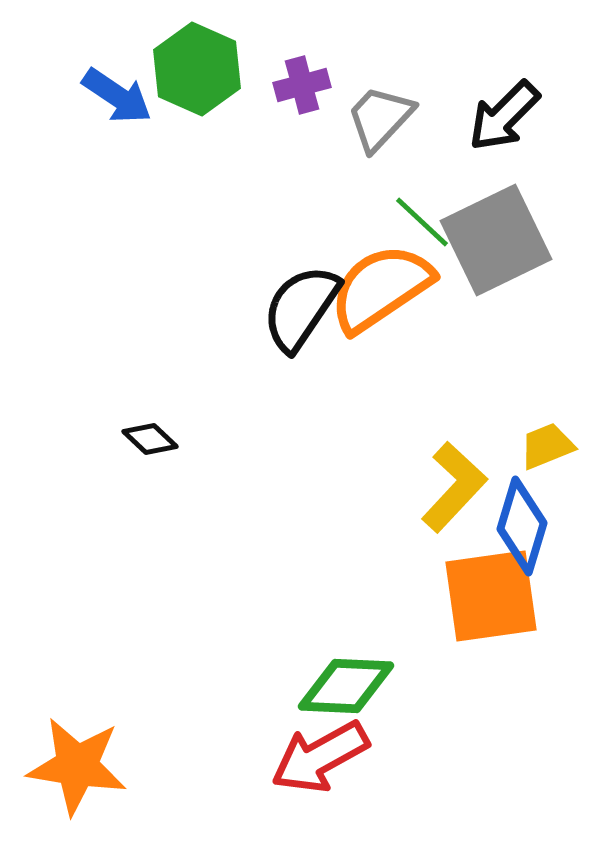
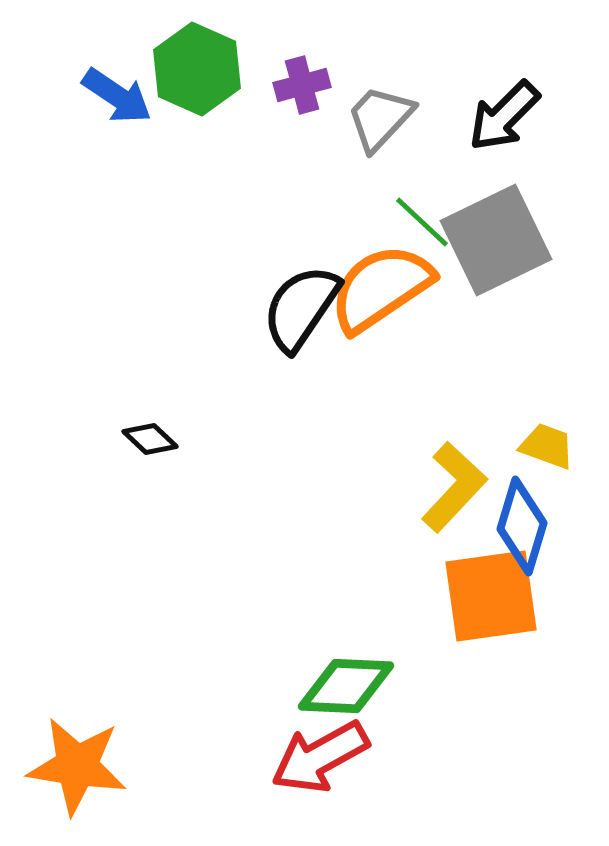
yellow trapezoid: rotated 42 degrees clockwise
